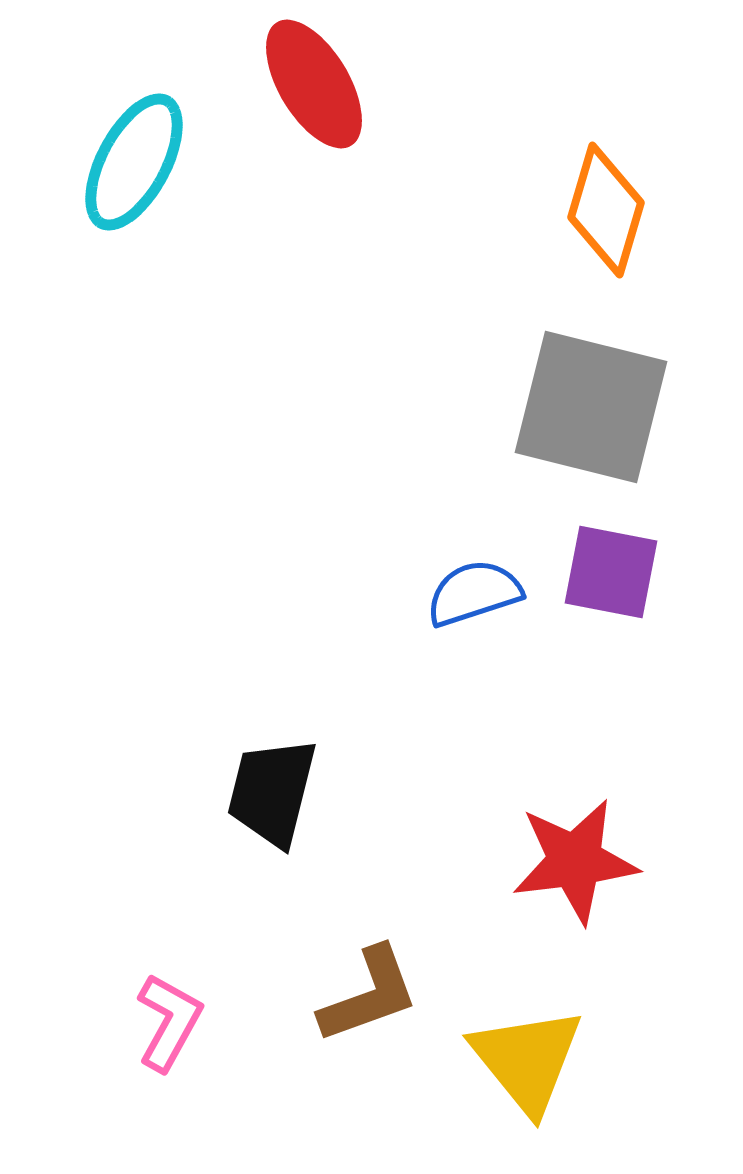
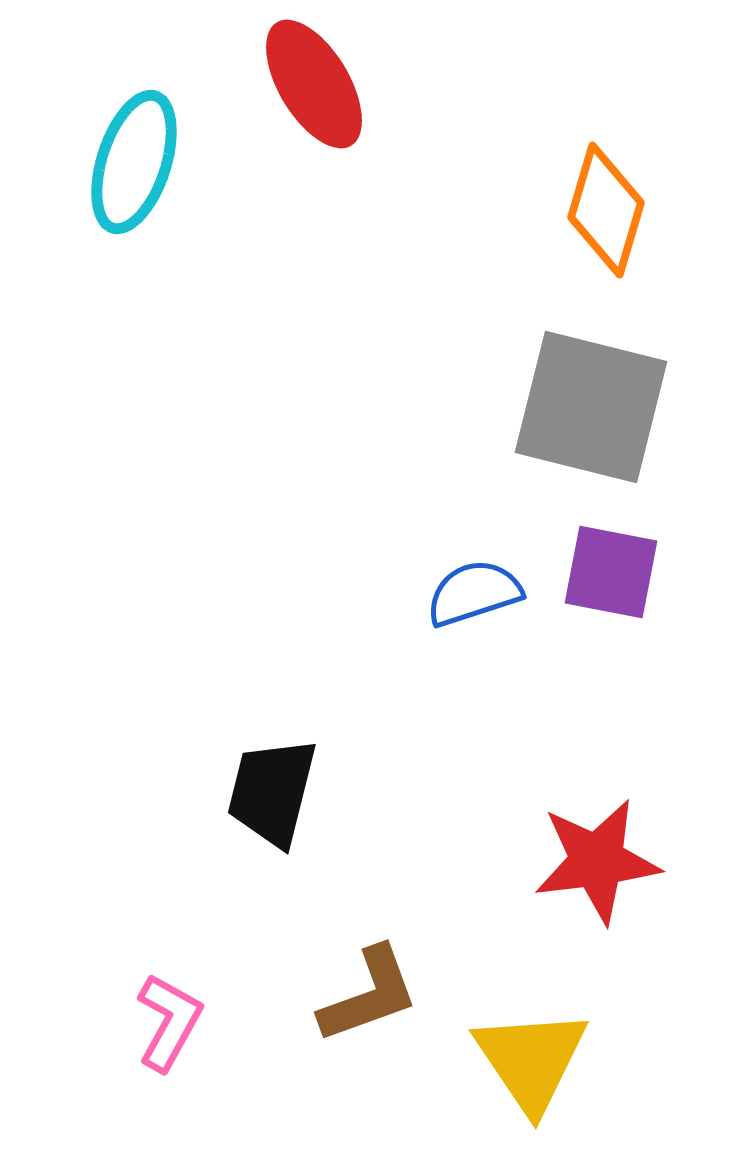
cyan ellipse: rotated 10 degrees counterclockwise
red star: moved 22 px right
yellow triangle: moved 4 px right; rotated 5 degrees clockwise
